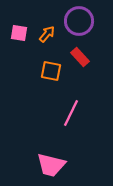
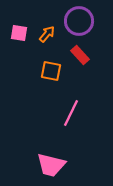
red rectangle: moved 2 px up
